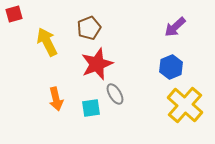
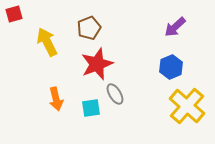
yellow cross: moved 2 px right, 1 px down
